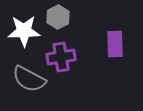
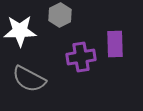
gray hexagon: moved 2 px right, 2 px up
white star: moved 4 px left
purple cross: moved 20 px right
